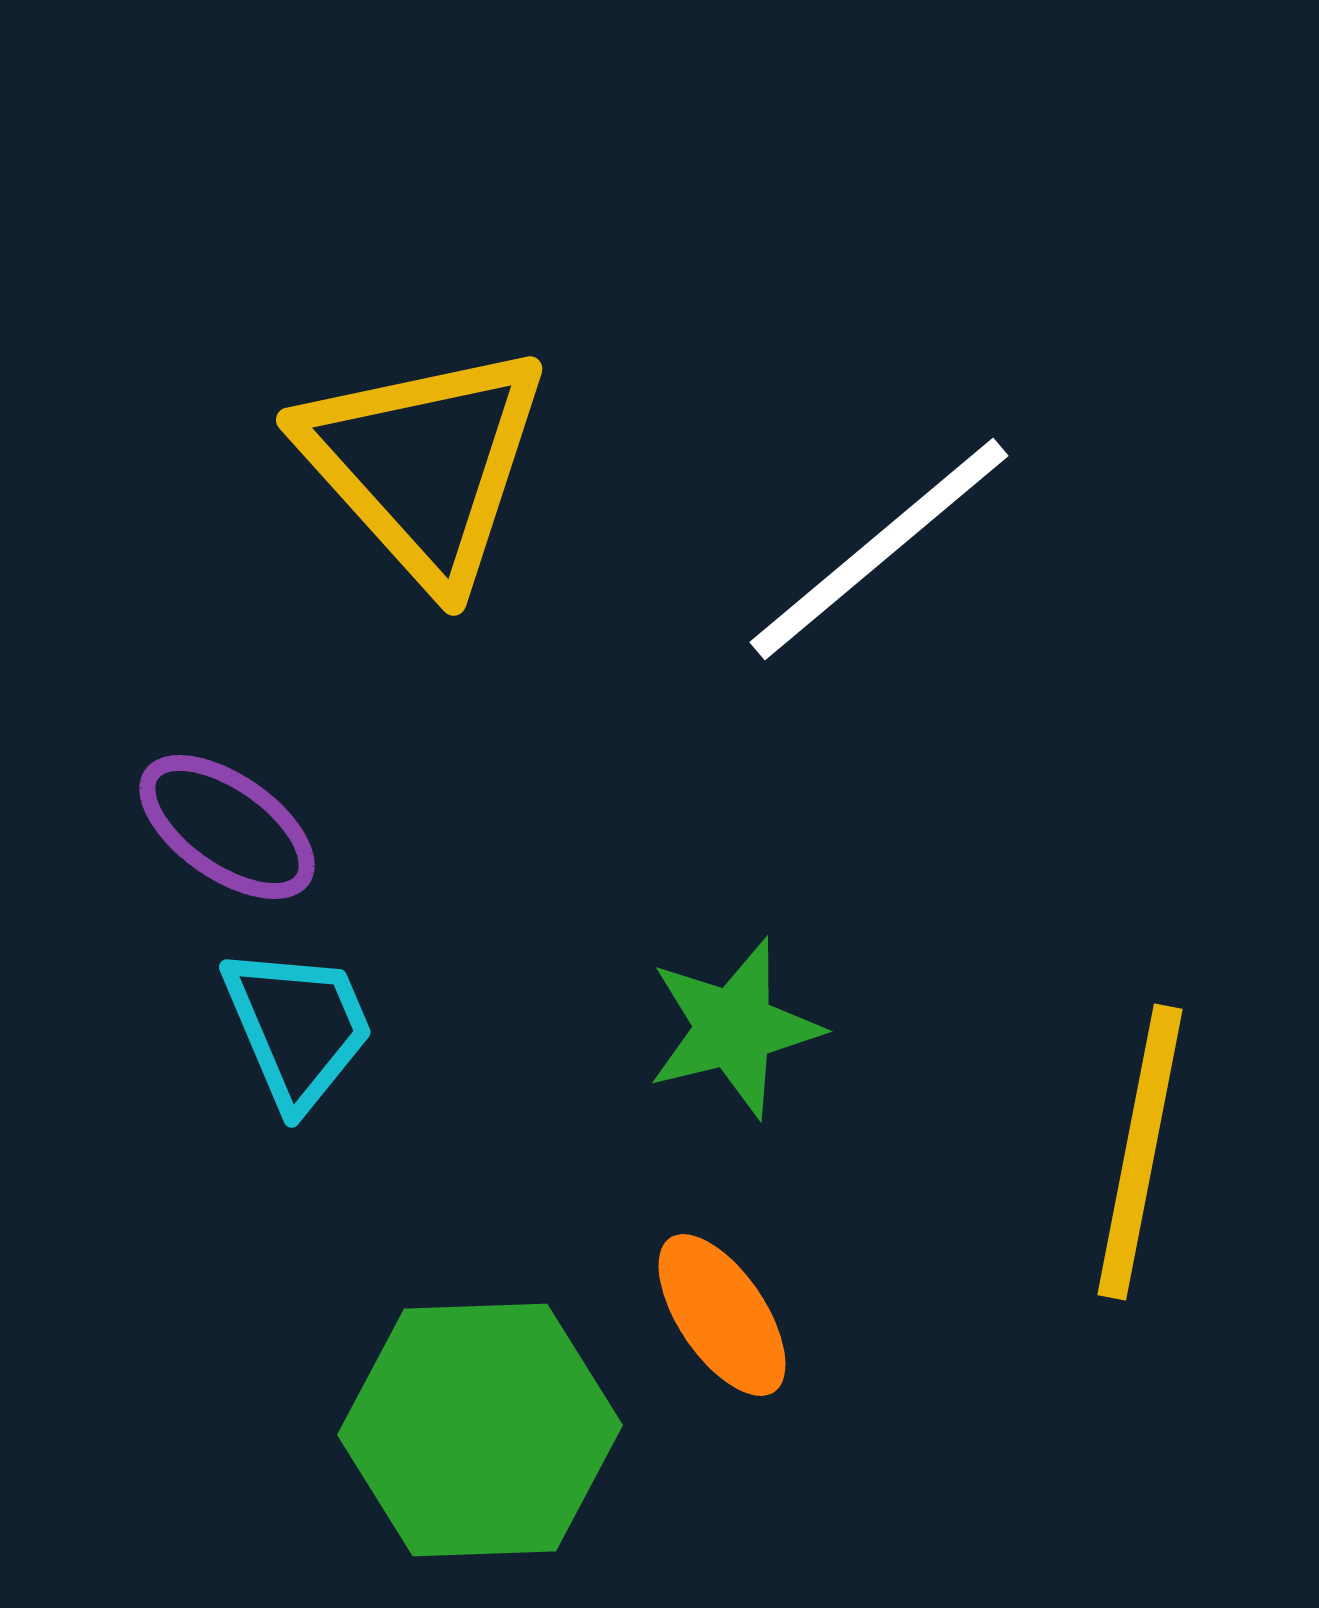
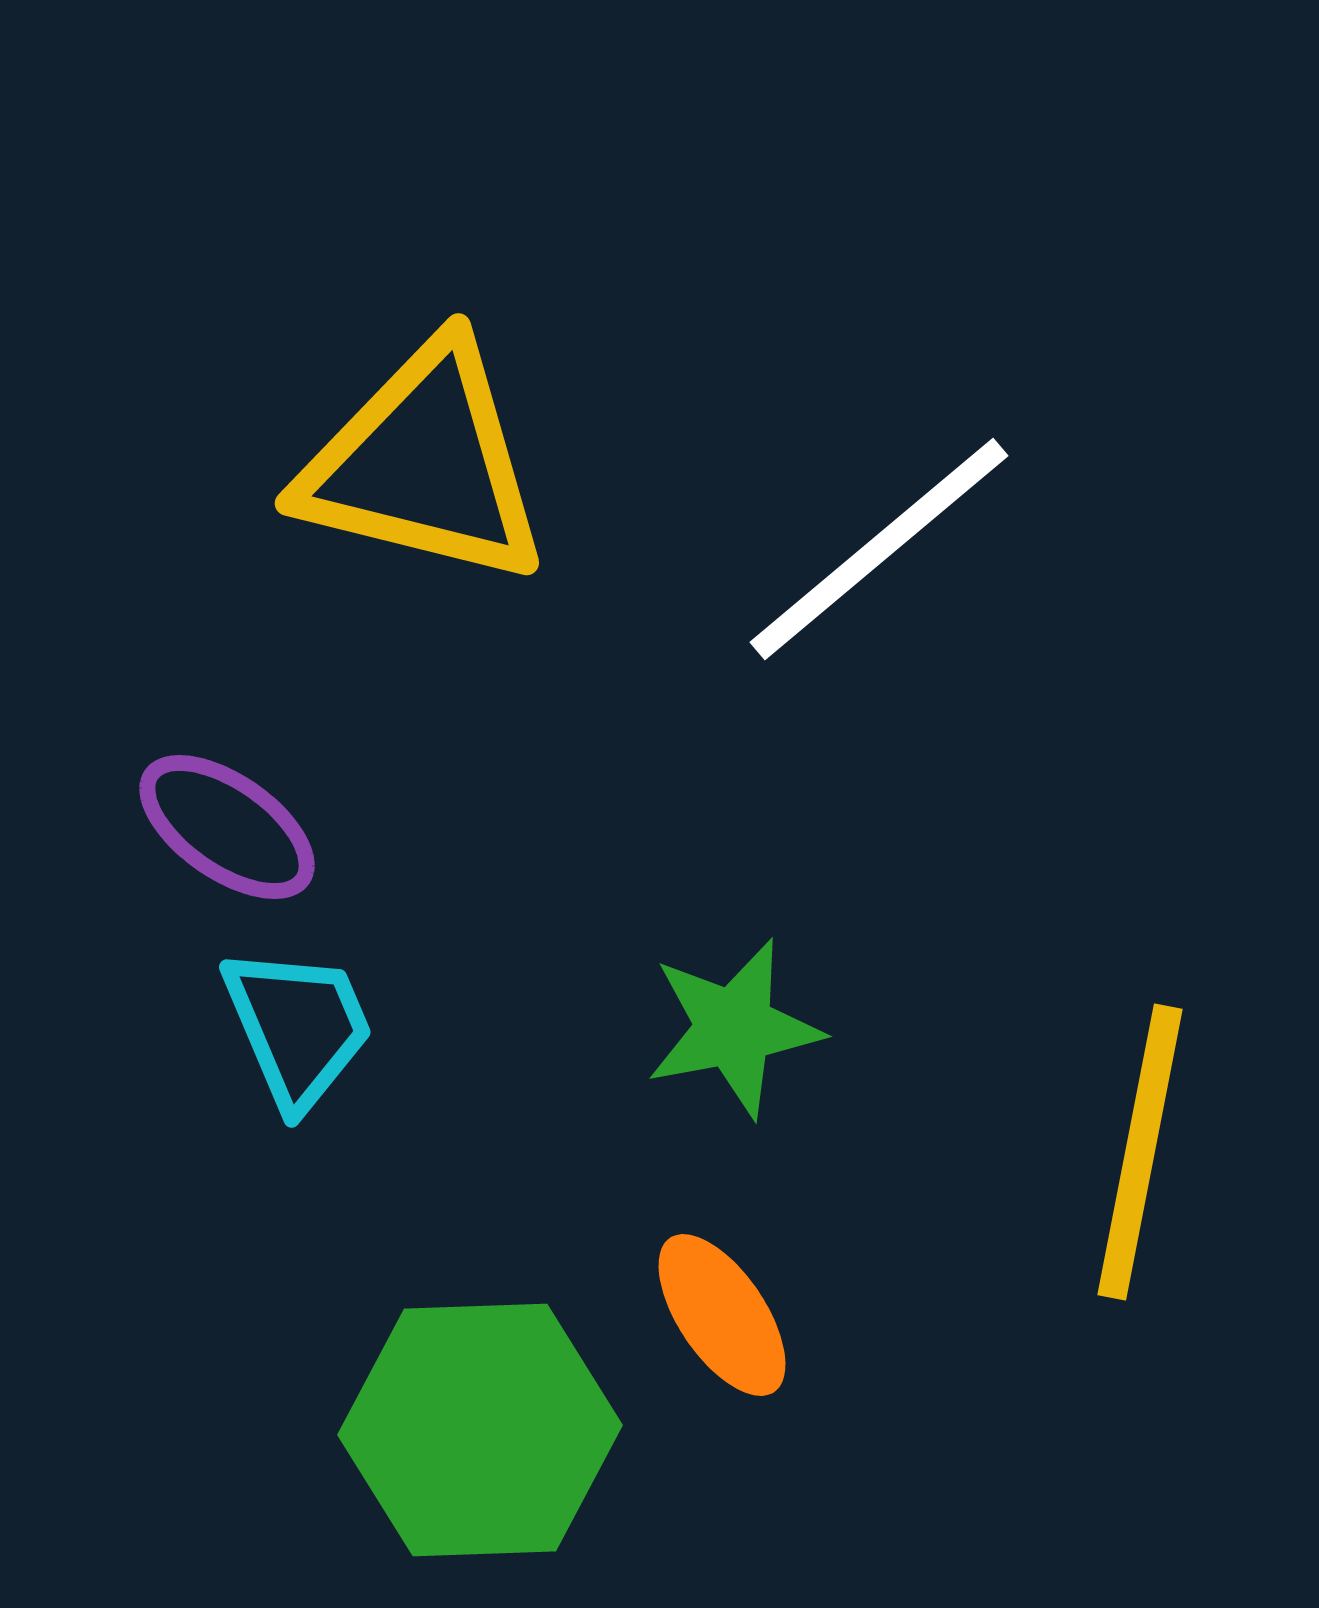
yellow triangle: rotated 34 degrees counterclockwise
green star: rotated 3 degrees clockwise
